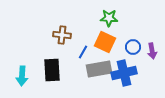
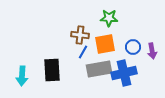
brown cross: moved 18 px right
orange square: moved 2 px down; rotated 35 degrees counterclockwise
